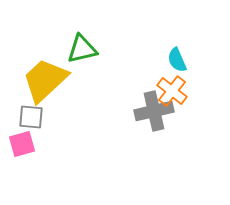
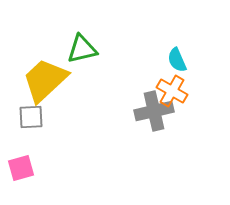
orange cross: rotated 8 degrees counterclockwise
gray square: rotated 8 degrees counterclockwise
pink square: moved 1 px left, 24 px down
